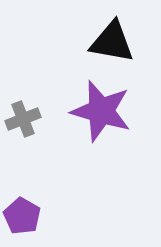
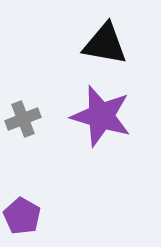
black triangle: moved 7 px left, 2 px down
purple star: moved 5 px down
